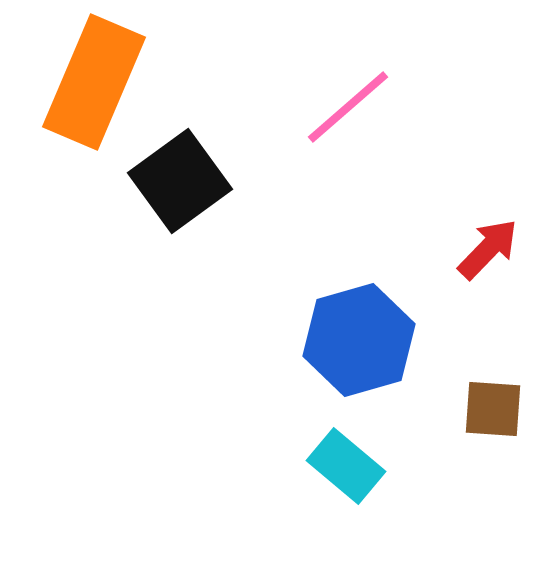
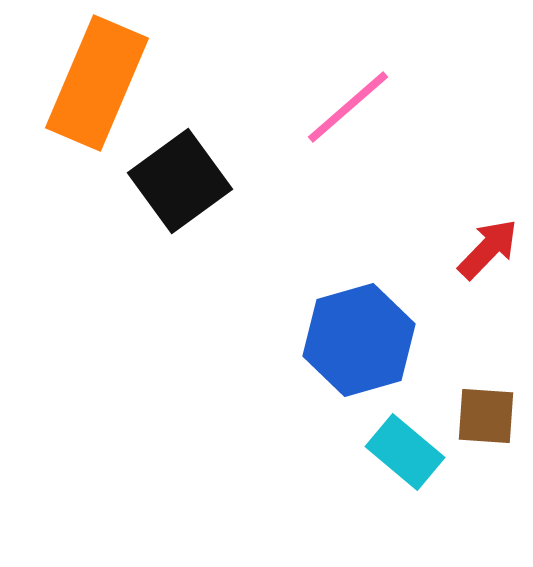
orange rectangle: moved 3 px right, 1 px down
brown square: moved 7 px left, 7 px down
cyan rectangle: moved 59 px right, 14 px up
